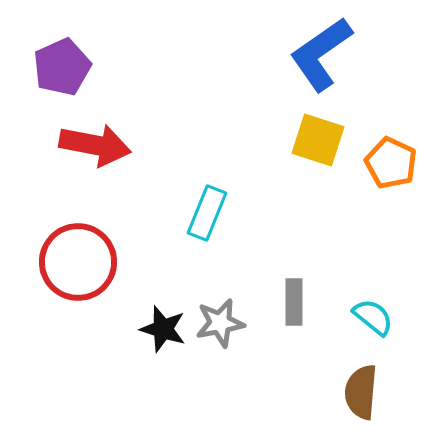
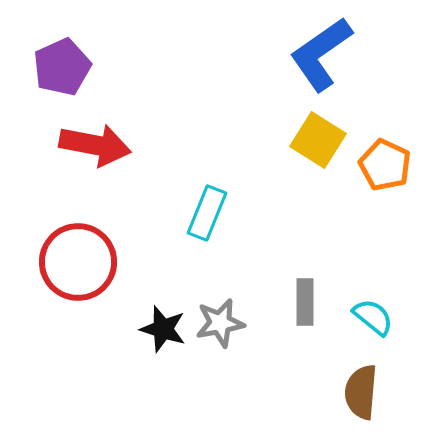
yellow square: rotated 14 degrees clockwise
orange pentagon: moved 6 px left, 2 px down
gray rectangle: moved 11 px right
